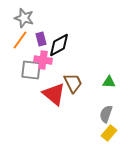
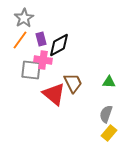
gray star: rotated 24 degrees clockwise
